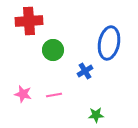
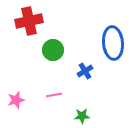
red cross: rotated 8 degrees counterclockwise
blue ellipse: moved 4 px right; rotated 16 degrees counterclockwise
pink star: moved 7 px left, 6 px down; rotated 30 degrees counterclockwise
green star: moved 14 px left, 1 px down
